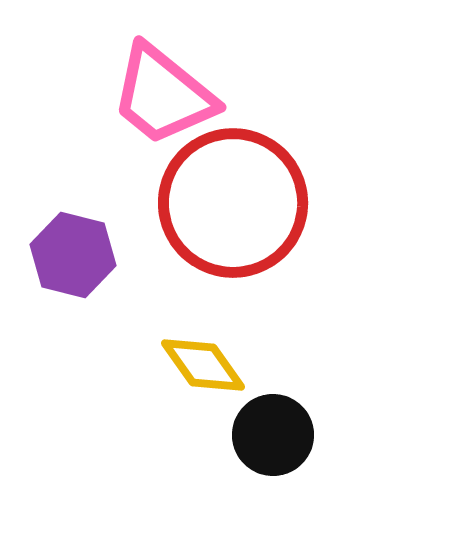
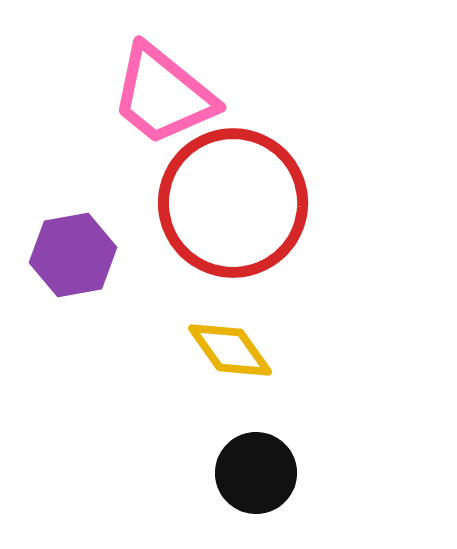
purple hexagon: rotated 24 degrees counterclockwise
yellow diamond: moved 27 px right, 15 px up
black circle: moved 17 px left, 38 px down
